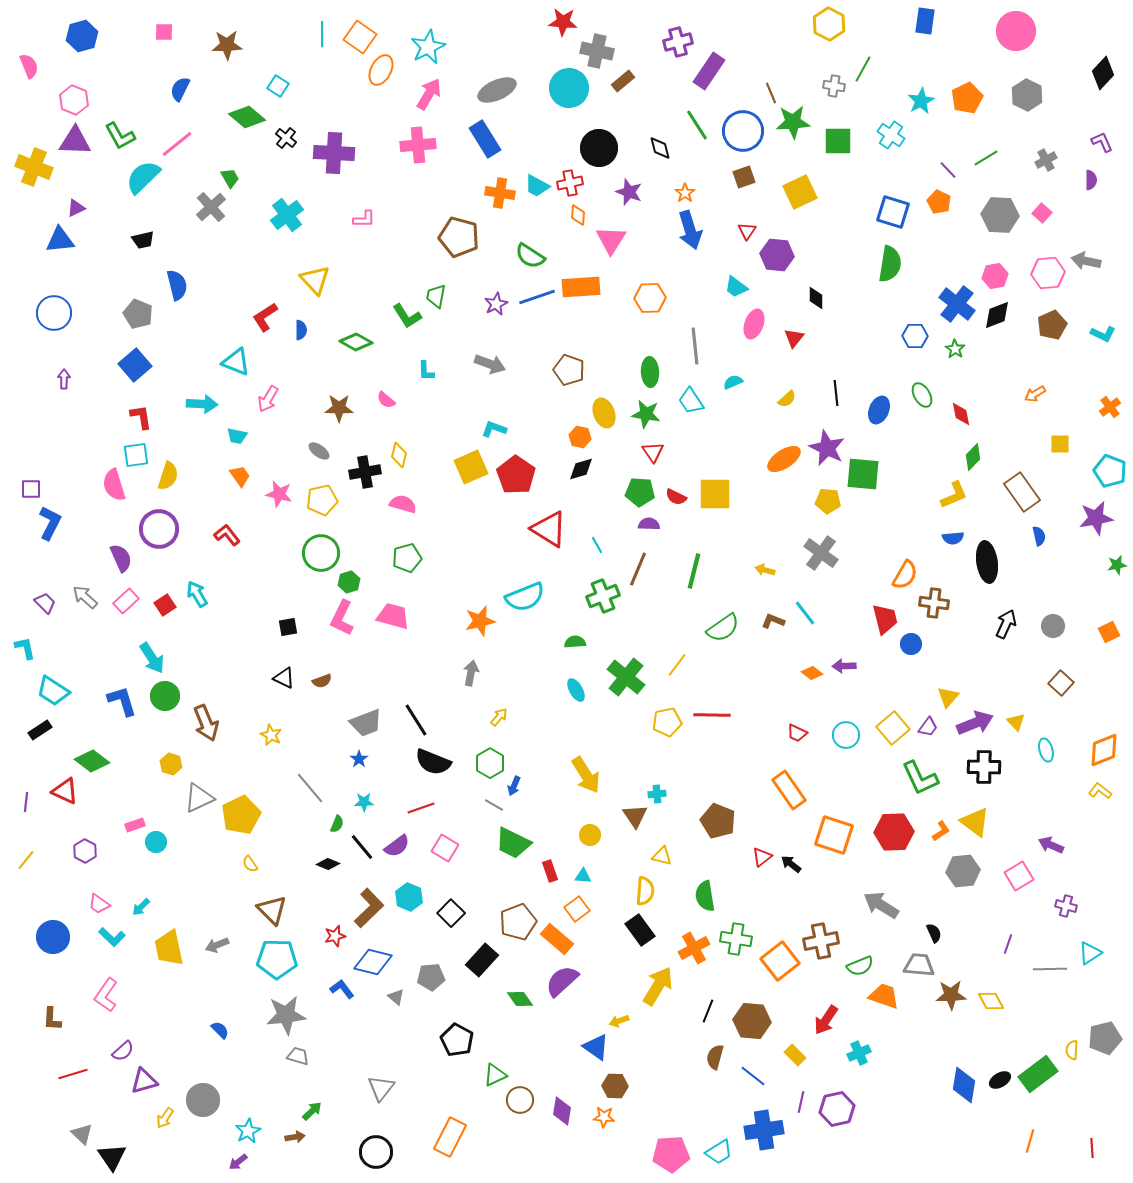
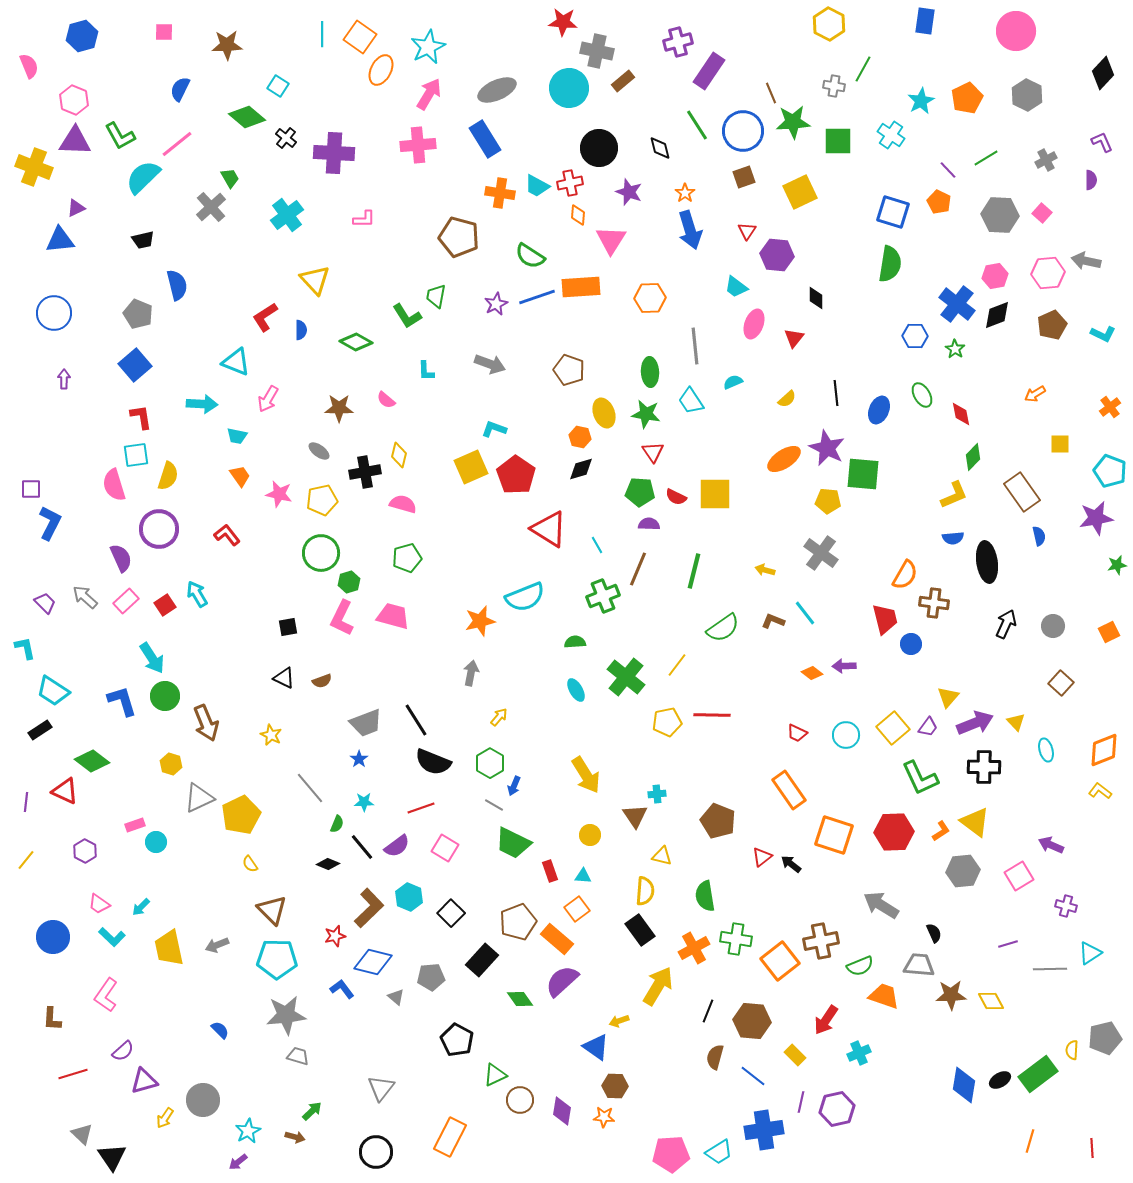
purple line at (1008, 944): rotated 54 degrees clockwise
brown arrow at (295, 1137): rotated 24 degrees clockwise
